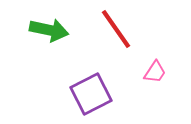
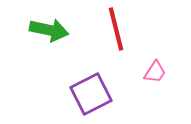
red line: rotated 21 degrees clockwise
